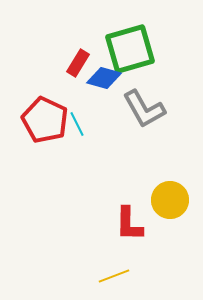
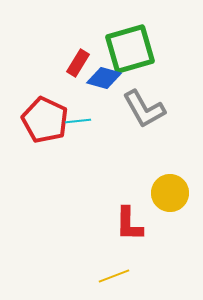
cyan line: moved 1 px right, 3 px up; rotated 70 degrees counterclockwise
yellow circle: moved 7 px up
